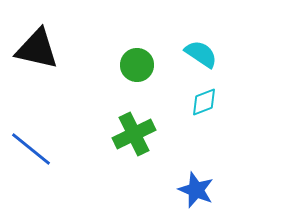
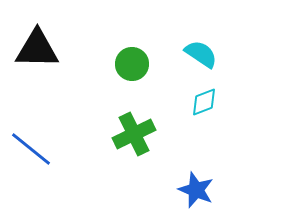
black triangle: rotated 12 degrees counterclockwise
green circle: moved 5 px left, 1 px up
